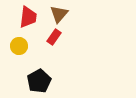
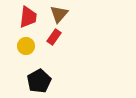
yellow circle: moved 7 px right
